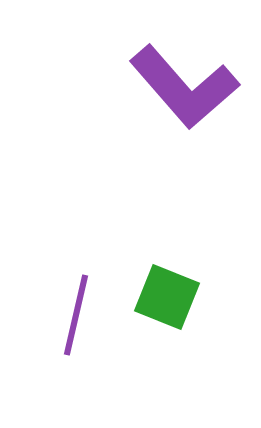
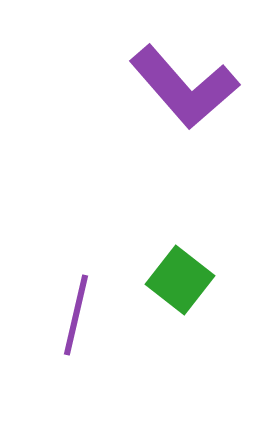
green square: moved 13 px right, 17 px up; rotated 16 degrees clockwise
